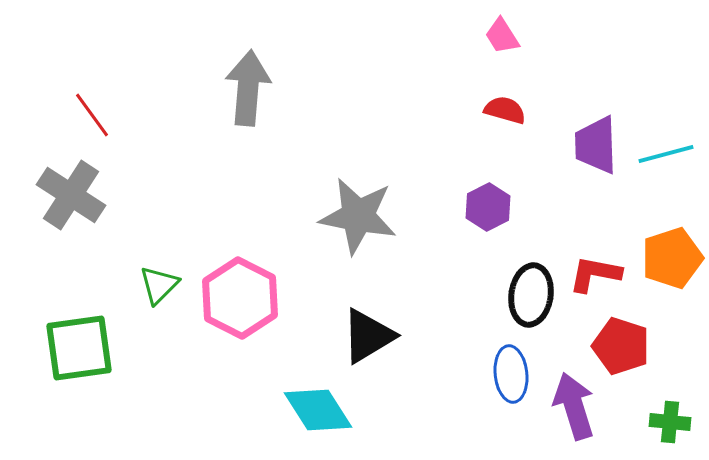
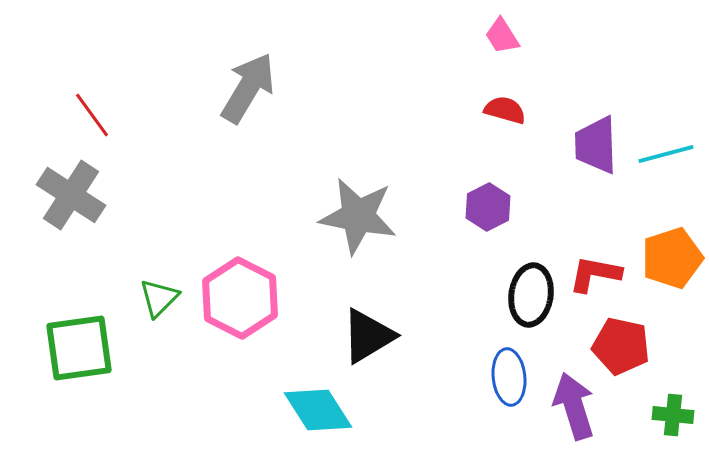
gray arrow: rotated 26 degrees clockwise
green triangle: moved 13 px down
red pentagon: rotated 6 degrees counterclockwise
blue ellipse: moved 2 px left, 3 px down
green cross: moved 3 px right, 7 px up
